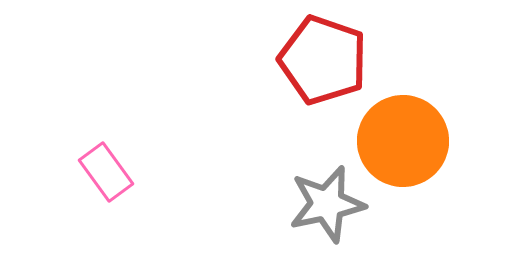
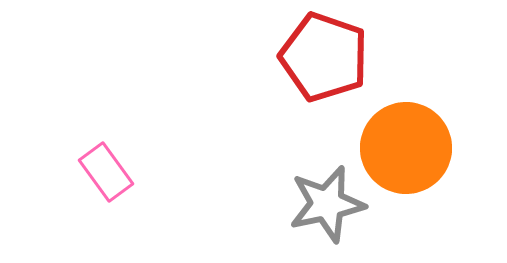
red pentagon: moved 1 px right, 3 px up
orange circle: moved 3 px right, 7 px down
